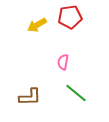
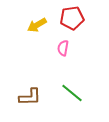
red pentagon: moved 2 px right, 1 px down
pink semicircle: moved 14 px up
green line: moved 4 px left
